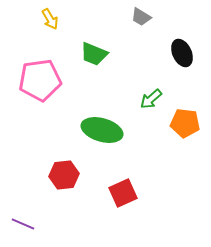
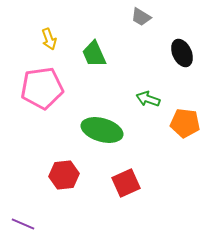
yellow arrow: moved 1 px left, 20 px down; rotated 10 degrees clockwise
green trapezoid: rotated 44 degrees clockwise
pink pentagon: moved 2 px right, 8 px down
green arrow: moved 3 px left; rotated 60 degrees clockwise
red square: moved 3 px right, 10 px up
